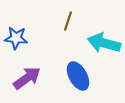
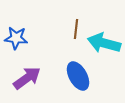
brown line: moved 8 px right, 8 px down; rotated 12 degrees counterclockwise
